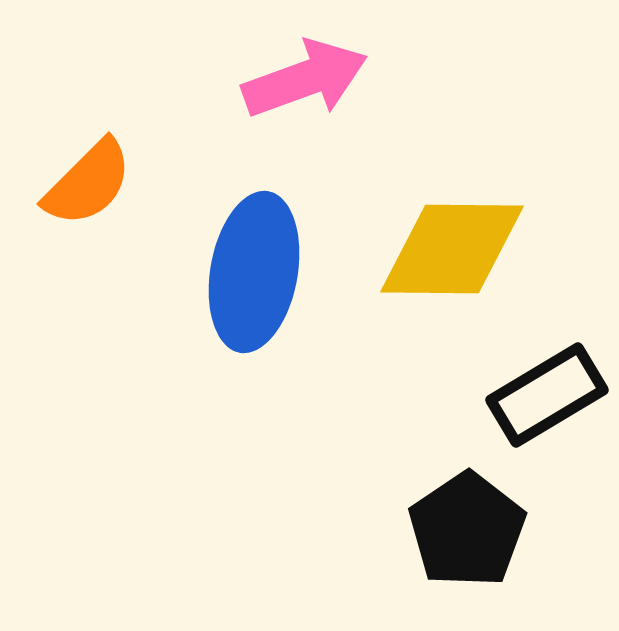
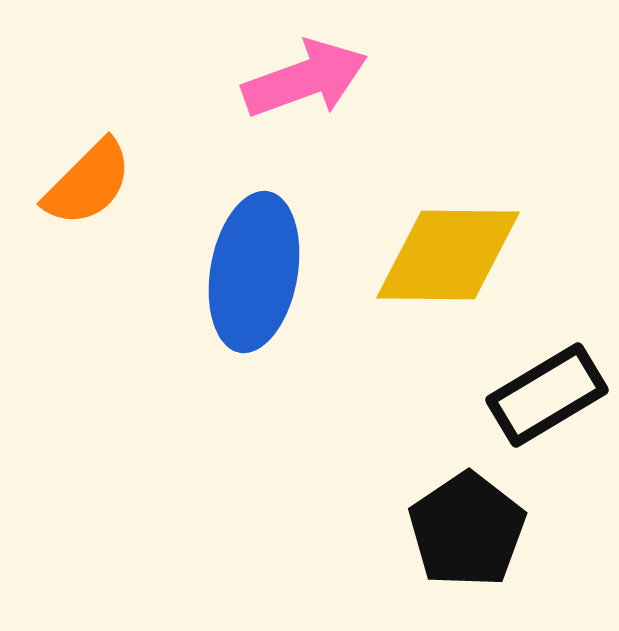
yellow diamond: moved 4 px left, 6 px down
